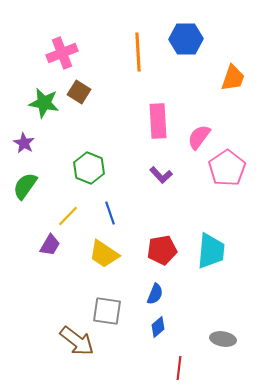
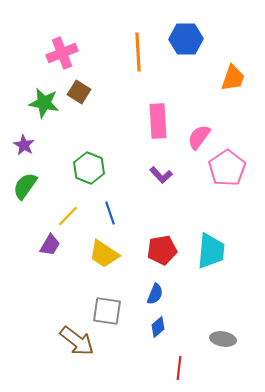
purple star: moved 2 px down
